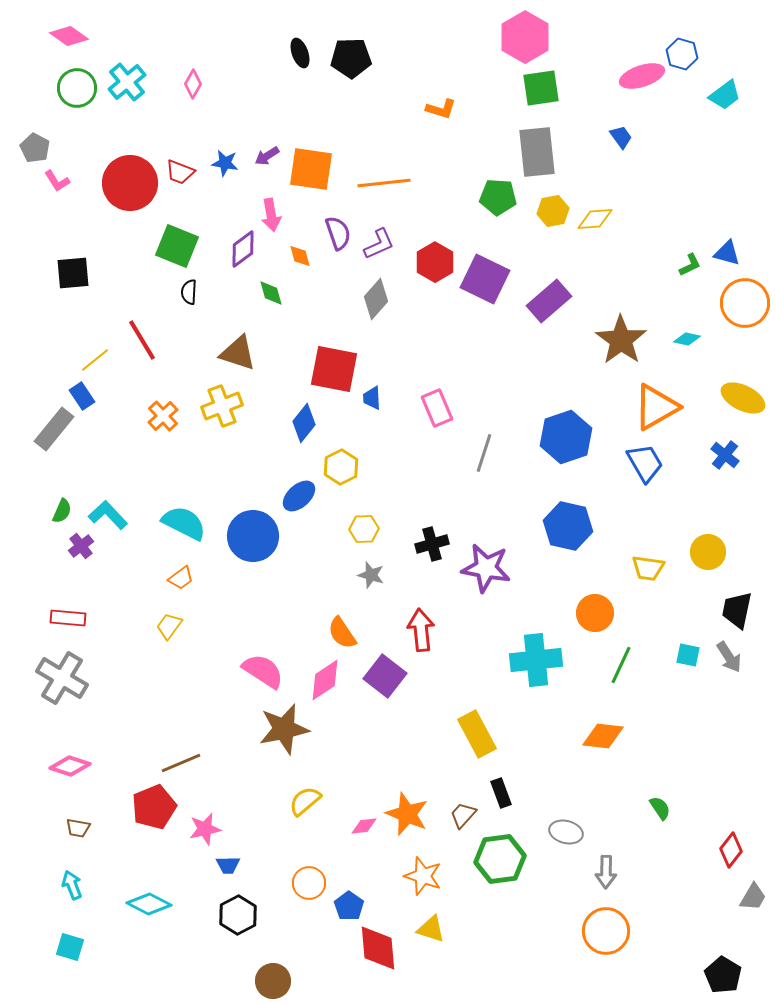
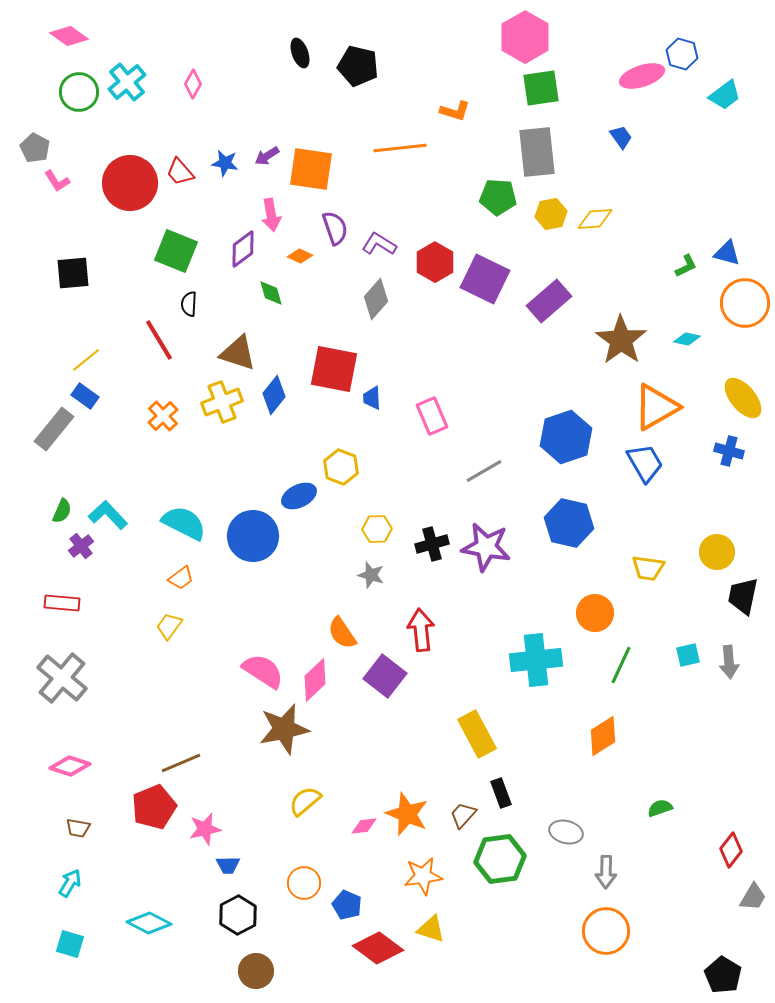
black pentagon at (351, 58): moved 7 px right, 8 px down; rotated 15 degrees clockwise
green circle at (77, 88): moved 2 px right, 4 px down
orange L-shape at (441, 109): moved 14 px right, 2 px down
red trapezoid at (180, 172): rotated 28 degrees clockwise
orange line at (384, 183): moved 16 px right, 35 px up
yellow hexagon at (553, 211): moved 2 px left, 3 px down
purple semicircle at (338, 233): moved 3 px left, 5 px up
purple L-shape at (379, 244): rotated 124 degrees counterclockwise
green square at (177, 246): moved 1 px left, 5 px down
orange diamond at (300, 256): rotated 50 degrees counterclockwise
green L-shape at (690, 265): moved 4 px left, 1 px down
black semicircle at (189, 292): moved 12 px down
red line at (142, 340): moved 17 px right
yellow line at (95, 360): moved 9 px left
blue rectangle at (82, 396): moved 3 px right; rotated 20 degrees counterclockwise
yellow ellipse at (743, 398): rotated 24 degrees clockwise
yellow cross at (222, 406): moved 4 px up
pink rectangle at (437, 408): moved 5 px left, 8 px down
blue diamond at (304, 423): moved 30 px left, 28 px up
gray line at (484, 453): moved 18 px down; rotated 42 degrees clockwise
blue cross at (725, 455): moved 4 px right, 4 px up; rotated 24 degrees counterclockwise
yellow hexagon at (341, 467): rotated 12 degrees counterclockwise
blue ellipse at (299, 496): rotated 16 degrees clockwise
blue hexagon at (568, 526): moved 1 px right, 3 px up
yellow hexagon at (364, 529): moved 13 px right
yellow circle at (708, 552): moved 9 px right
purple star at (486, 568): moved 21 px up
black trapezoid at (737, 610): moved 6 px right, 14 px up
red rectangle at (68, 618): moved 6 px left, 15 px up
cyan square at (688, 655): rotated 25 degrees counterclockwise
gray arrow at (729, 657): moved 5 px down; rotated 28 degrees clockwise
gray cross at (62, 678): rotated 9 degrees clockwise
pink diamond at (325, 680): moved 10 px left; rotated 9 degrees counterclockwise
orange diamond at (603, 736): rotated 39 degrees counterclockwise
green semicircle at (660, 808): rotated 75 degrees counterclockwise
orange star at (423, 876): rotated 27 degrees counterclockwise
orange circle at (309, 883): moved 5 px left
cyan arrow at (72, 885): moved 2 px left, 2 px up; rotated 52 degrees clockwise
cyan diamond at (149, 904): moved 19 px down
blue pentagon at (349, 906): moved 2 px left, 1 px up; rotated 12 degrees counterclockwise
cyan square at (70, 947): moved 3 px up
red diamond at (378, 948): rotated 48 degrees counterclockwise
brown circle at (273, 981): moved 17 px left, 10 px up
